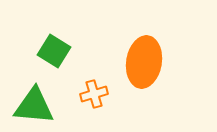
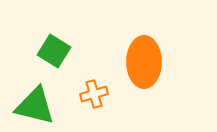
orange ellipse: rotated 9 degrees counterclockwise
green triangle: moved 1 px right; rotated 9 degrees clockwise
